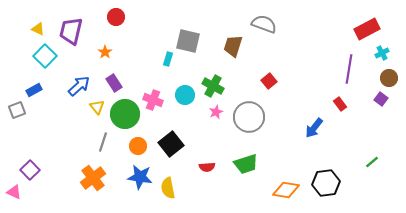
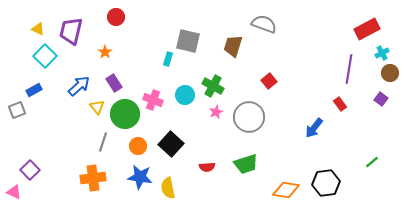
brown circle at (389, 78): moved 1 px right, 5 px up
black square at (171, 144): rotated 10 degrees counterclockwise
orange cross at (93, 178): rotated 30 degrees clockwise
